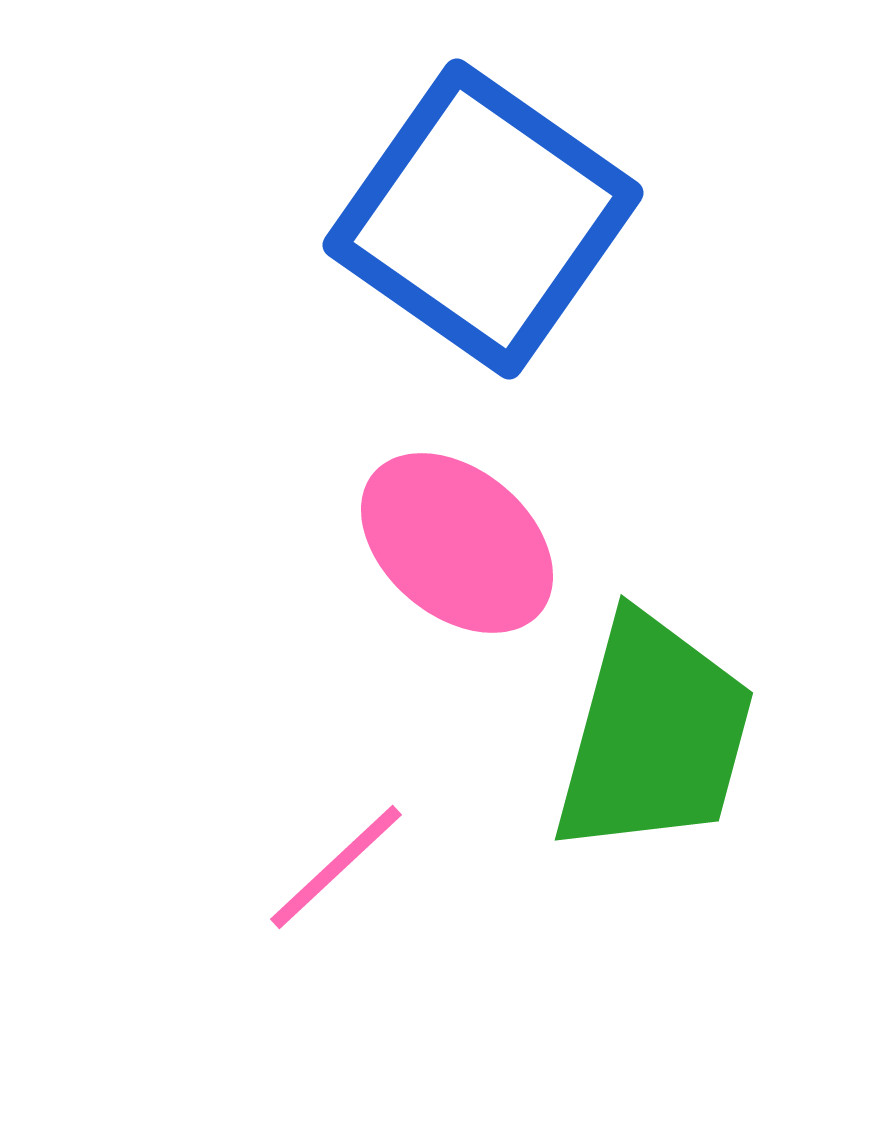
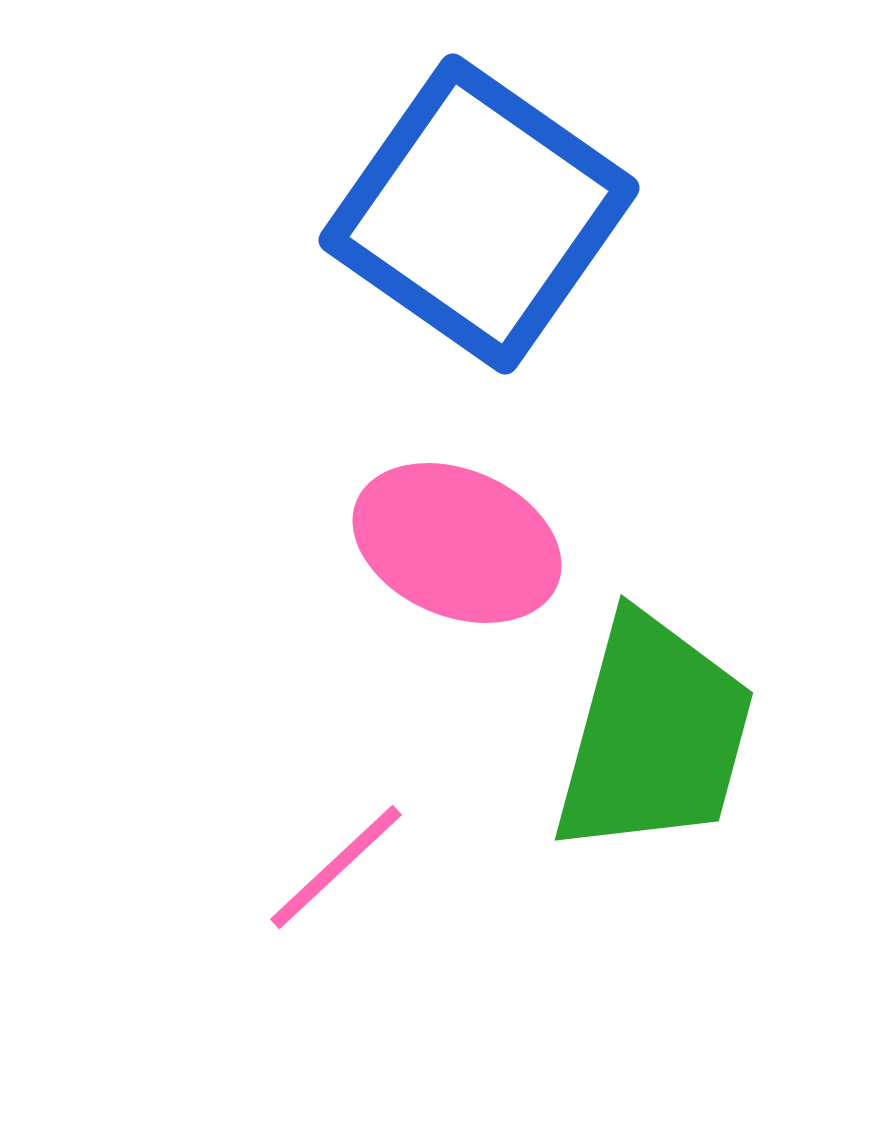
blue square: moved 4 px left, 5 px up
pink ellipse: rotated 17 degrees counterclockwise
